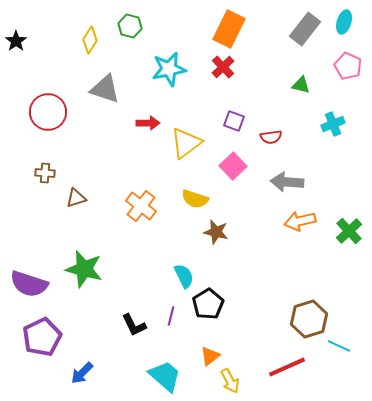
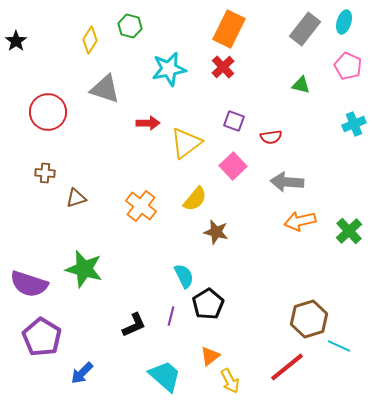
cyan cross: moved 21 px right
yellow semicircle: rotated 68 degrees counterclockwise
black L-shape: rotated 88 degrees counterclockwise
purple pentagon: rotated 15 degrees counterclockwise
red line: rotated 15 degrees counterclockwise
